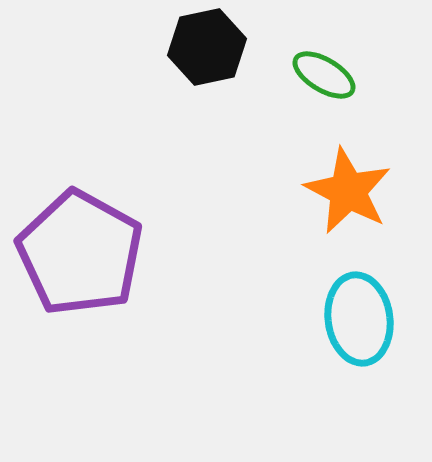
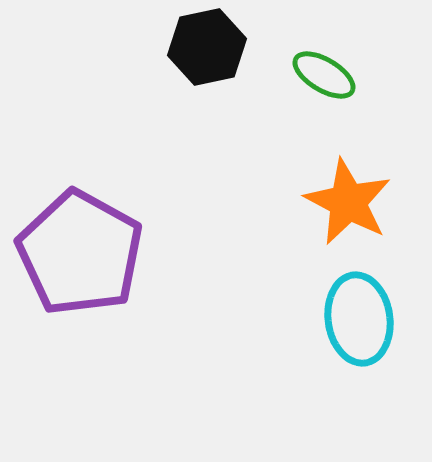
orange star: moved 11 px down
